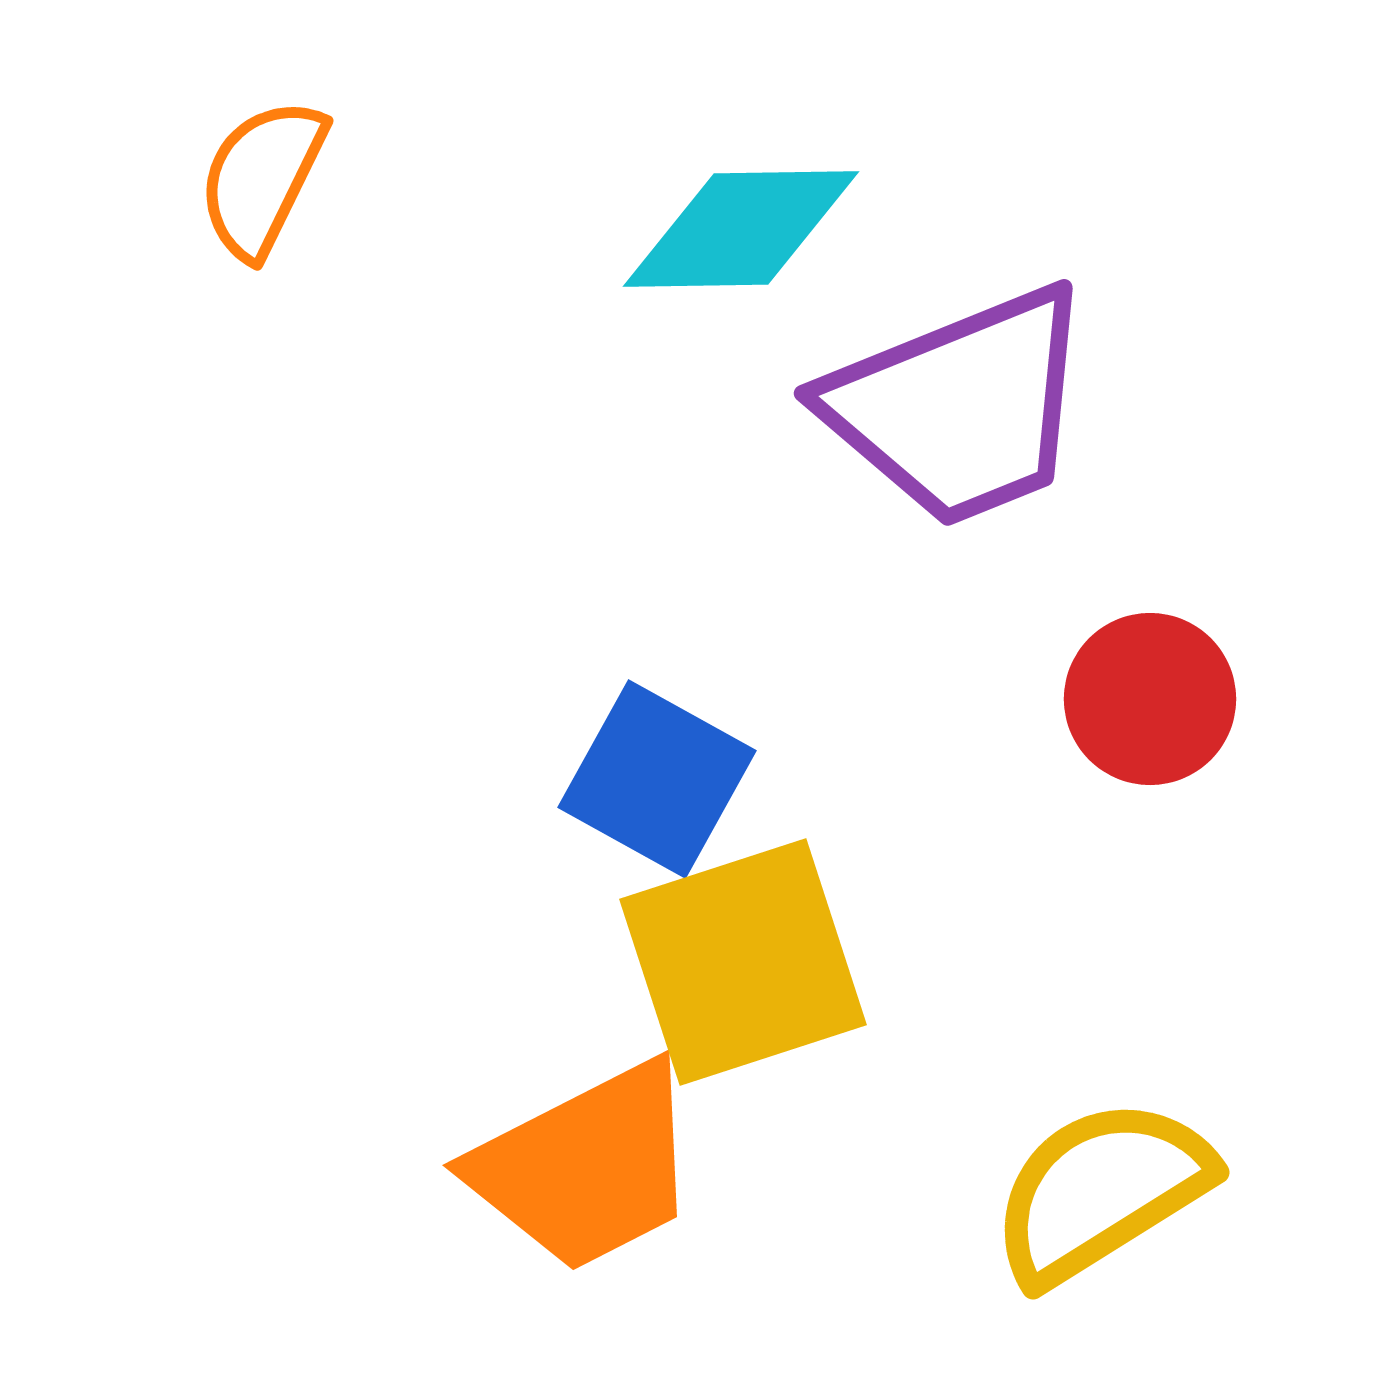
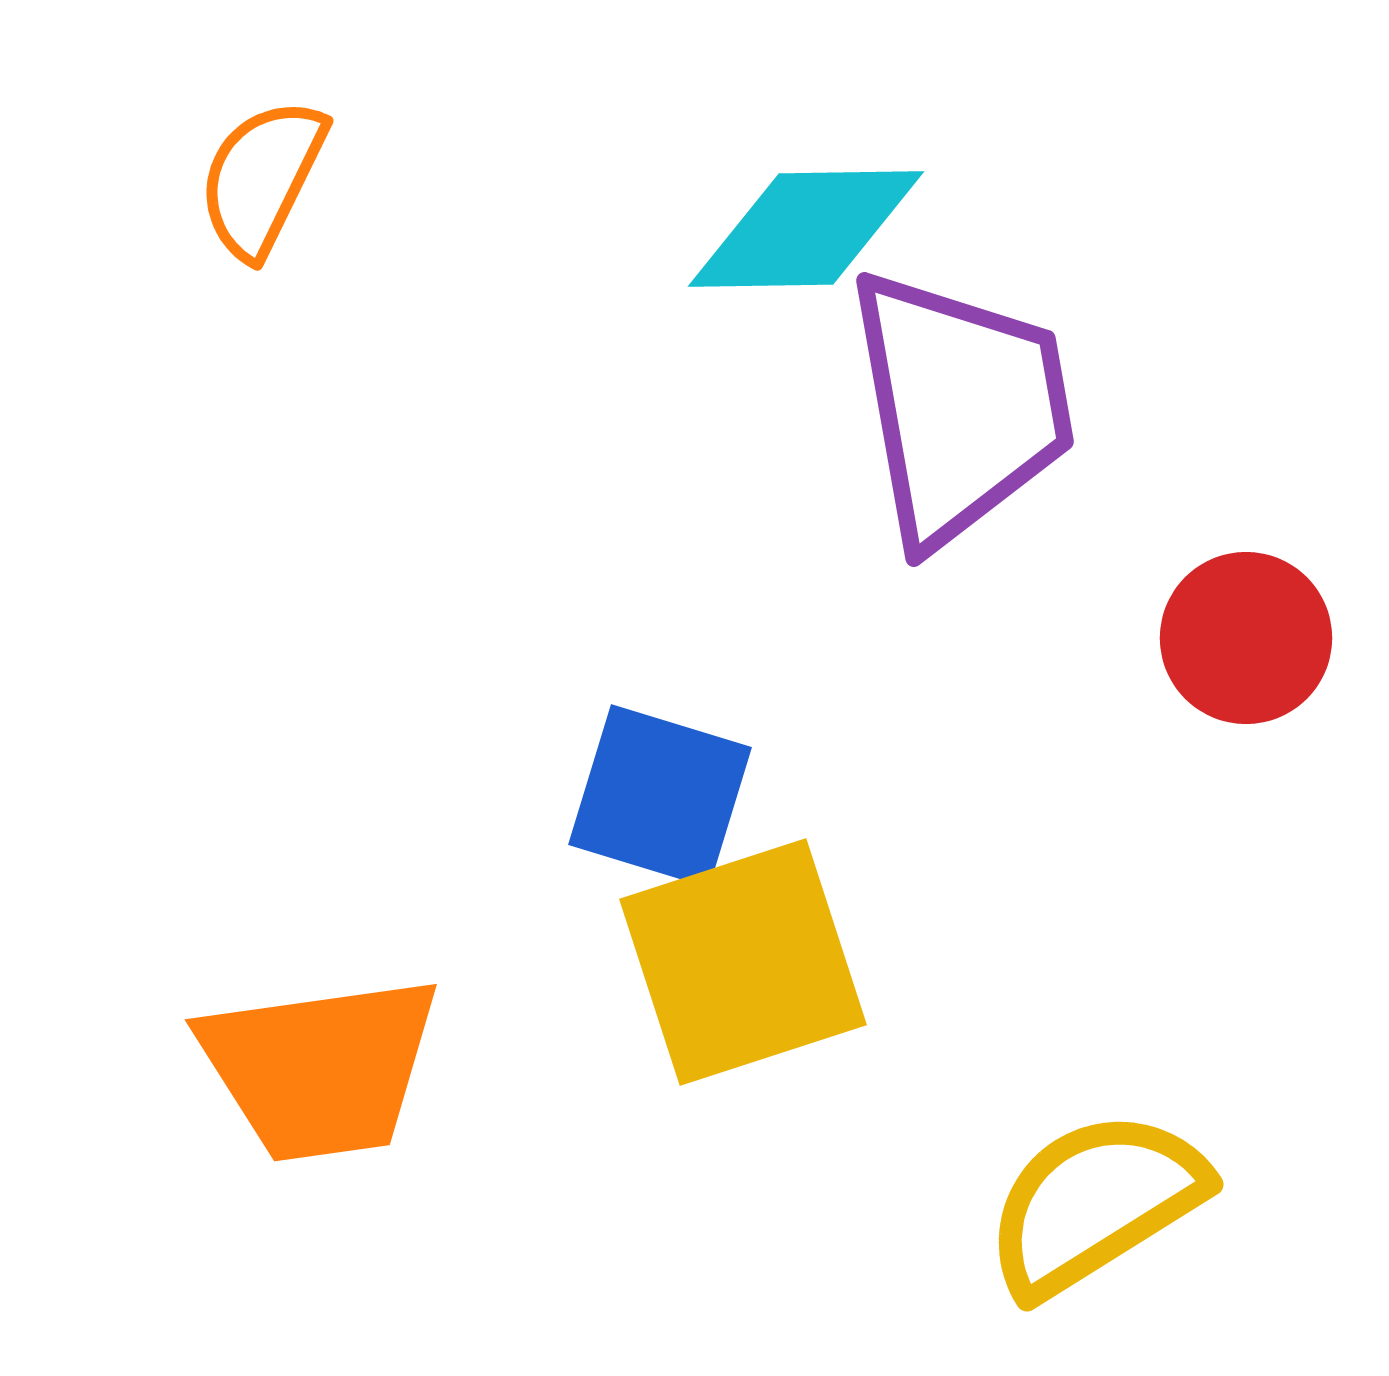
cyan diamond: moved 65 px right
purple trapezoid: rotated 78 degrees counterclockwise
red circle: moved 96 px right, 61 px up
blue square: moved 3 px right, 17 px down; rotated 12 degrees counterclockwise
orange trapezoid: moved 266 px left, 99 px up; rotated 19 degrees clockwise
yellow semicircle: moved 6 px left, 12 px down
